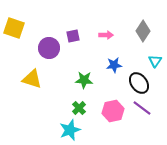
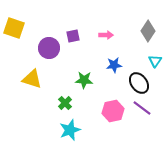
gray diamond: moved 5 px right
green cross: moved 14 px left, 5 px up
